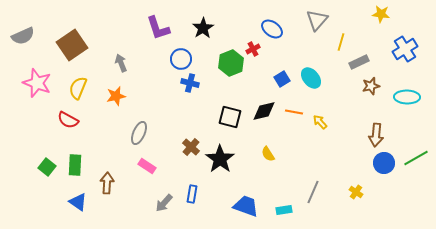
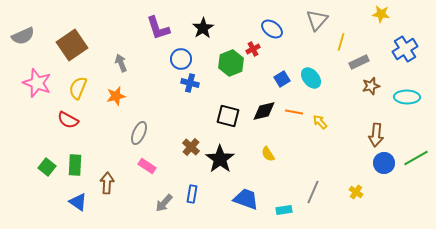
black square at (230, 117): moved 2 px left, 1 px up
blue trapezoid at (246, 206): moved 7 px up
